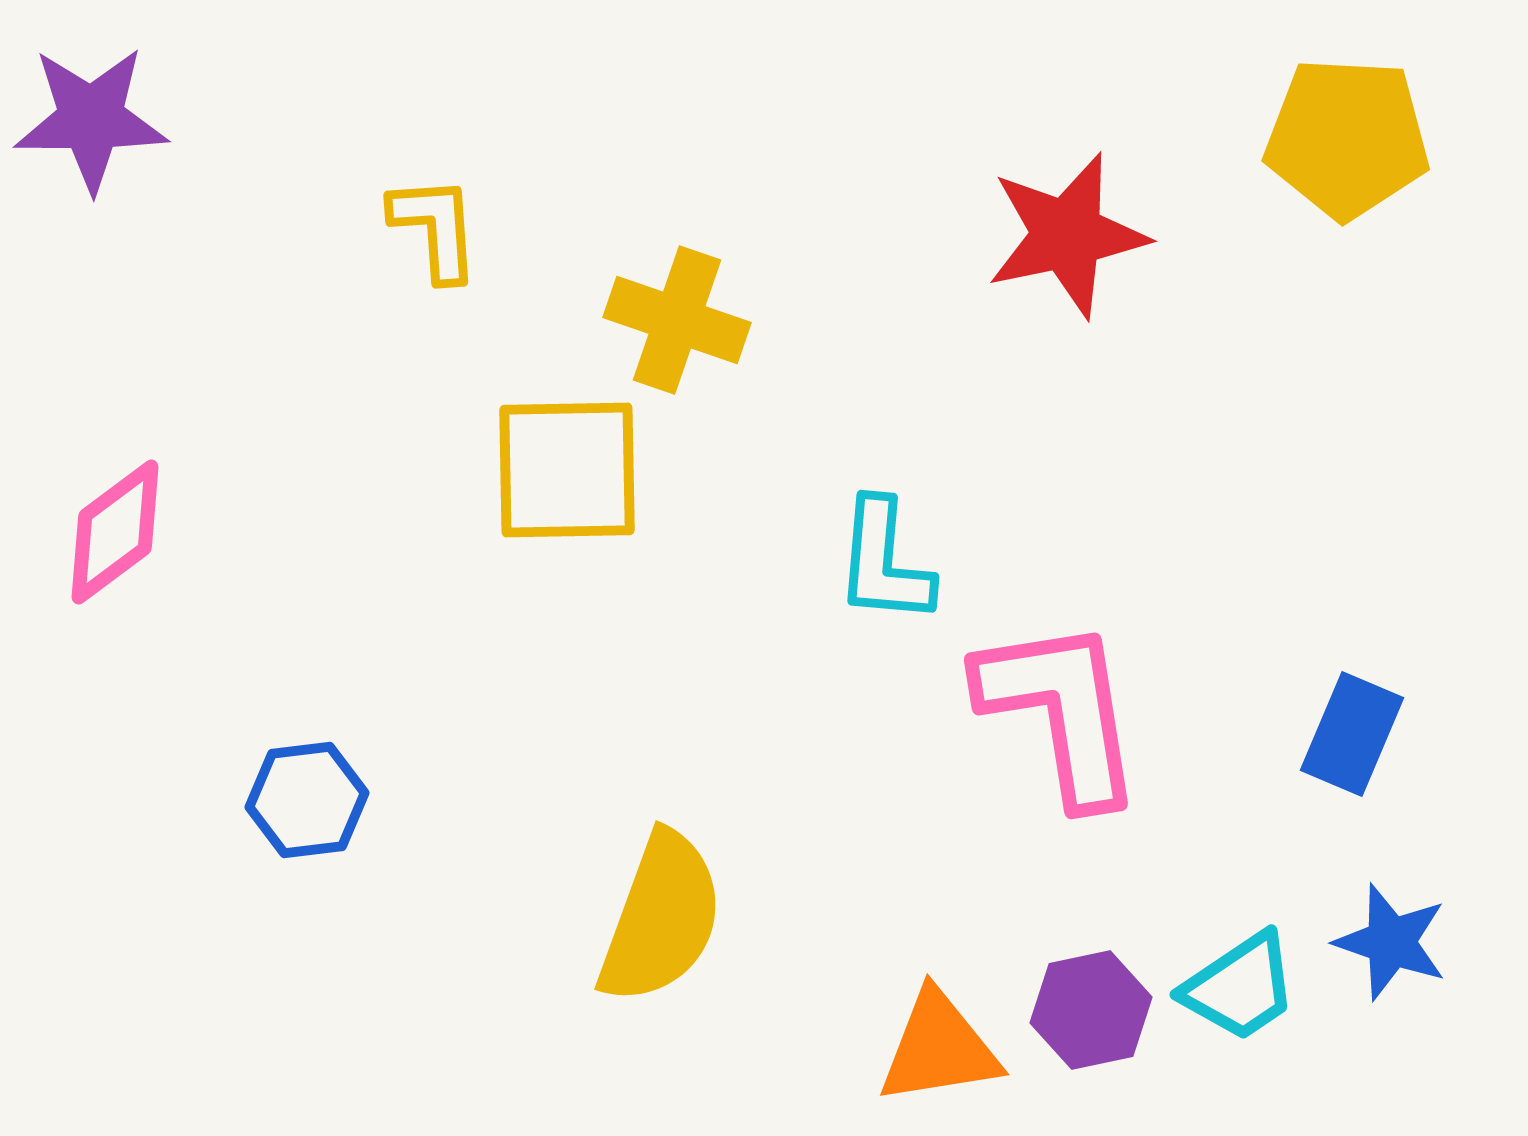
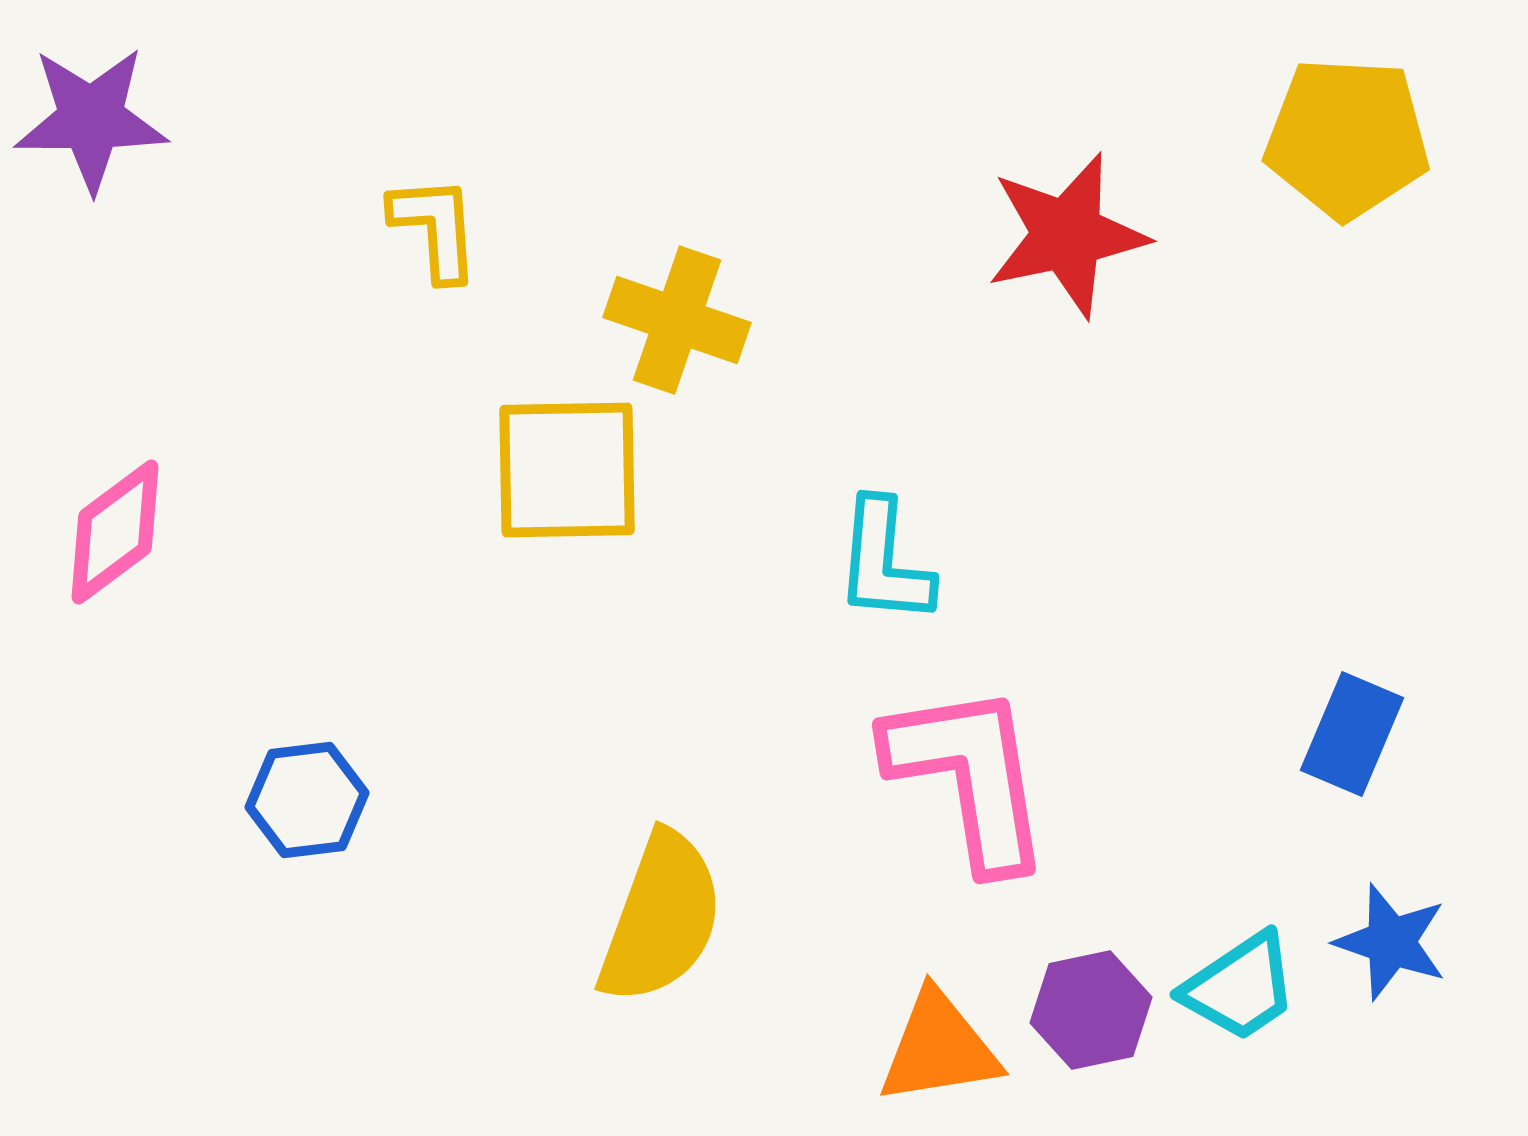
pink L-shape: moved 92 px left, 65 px down
